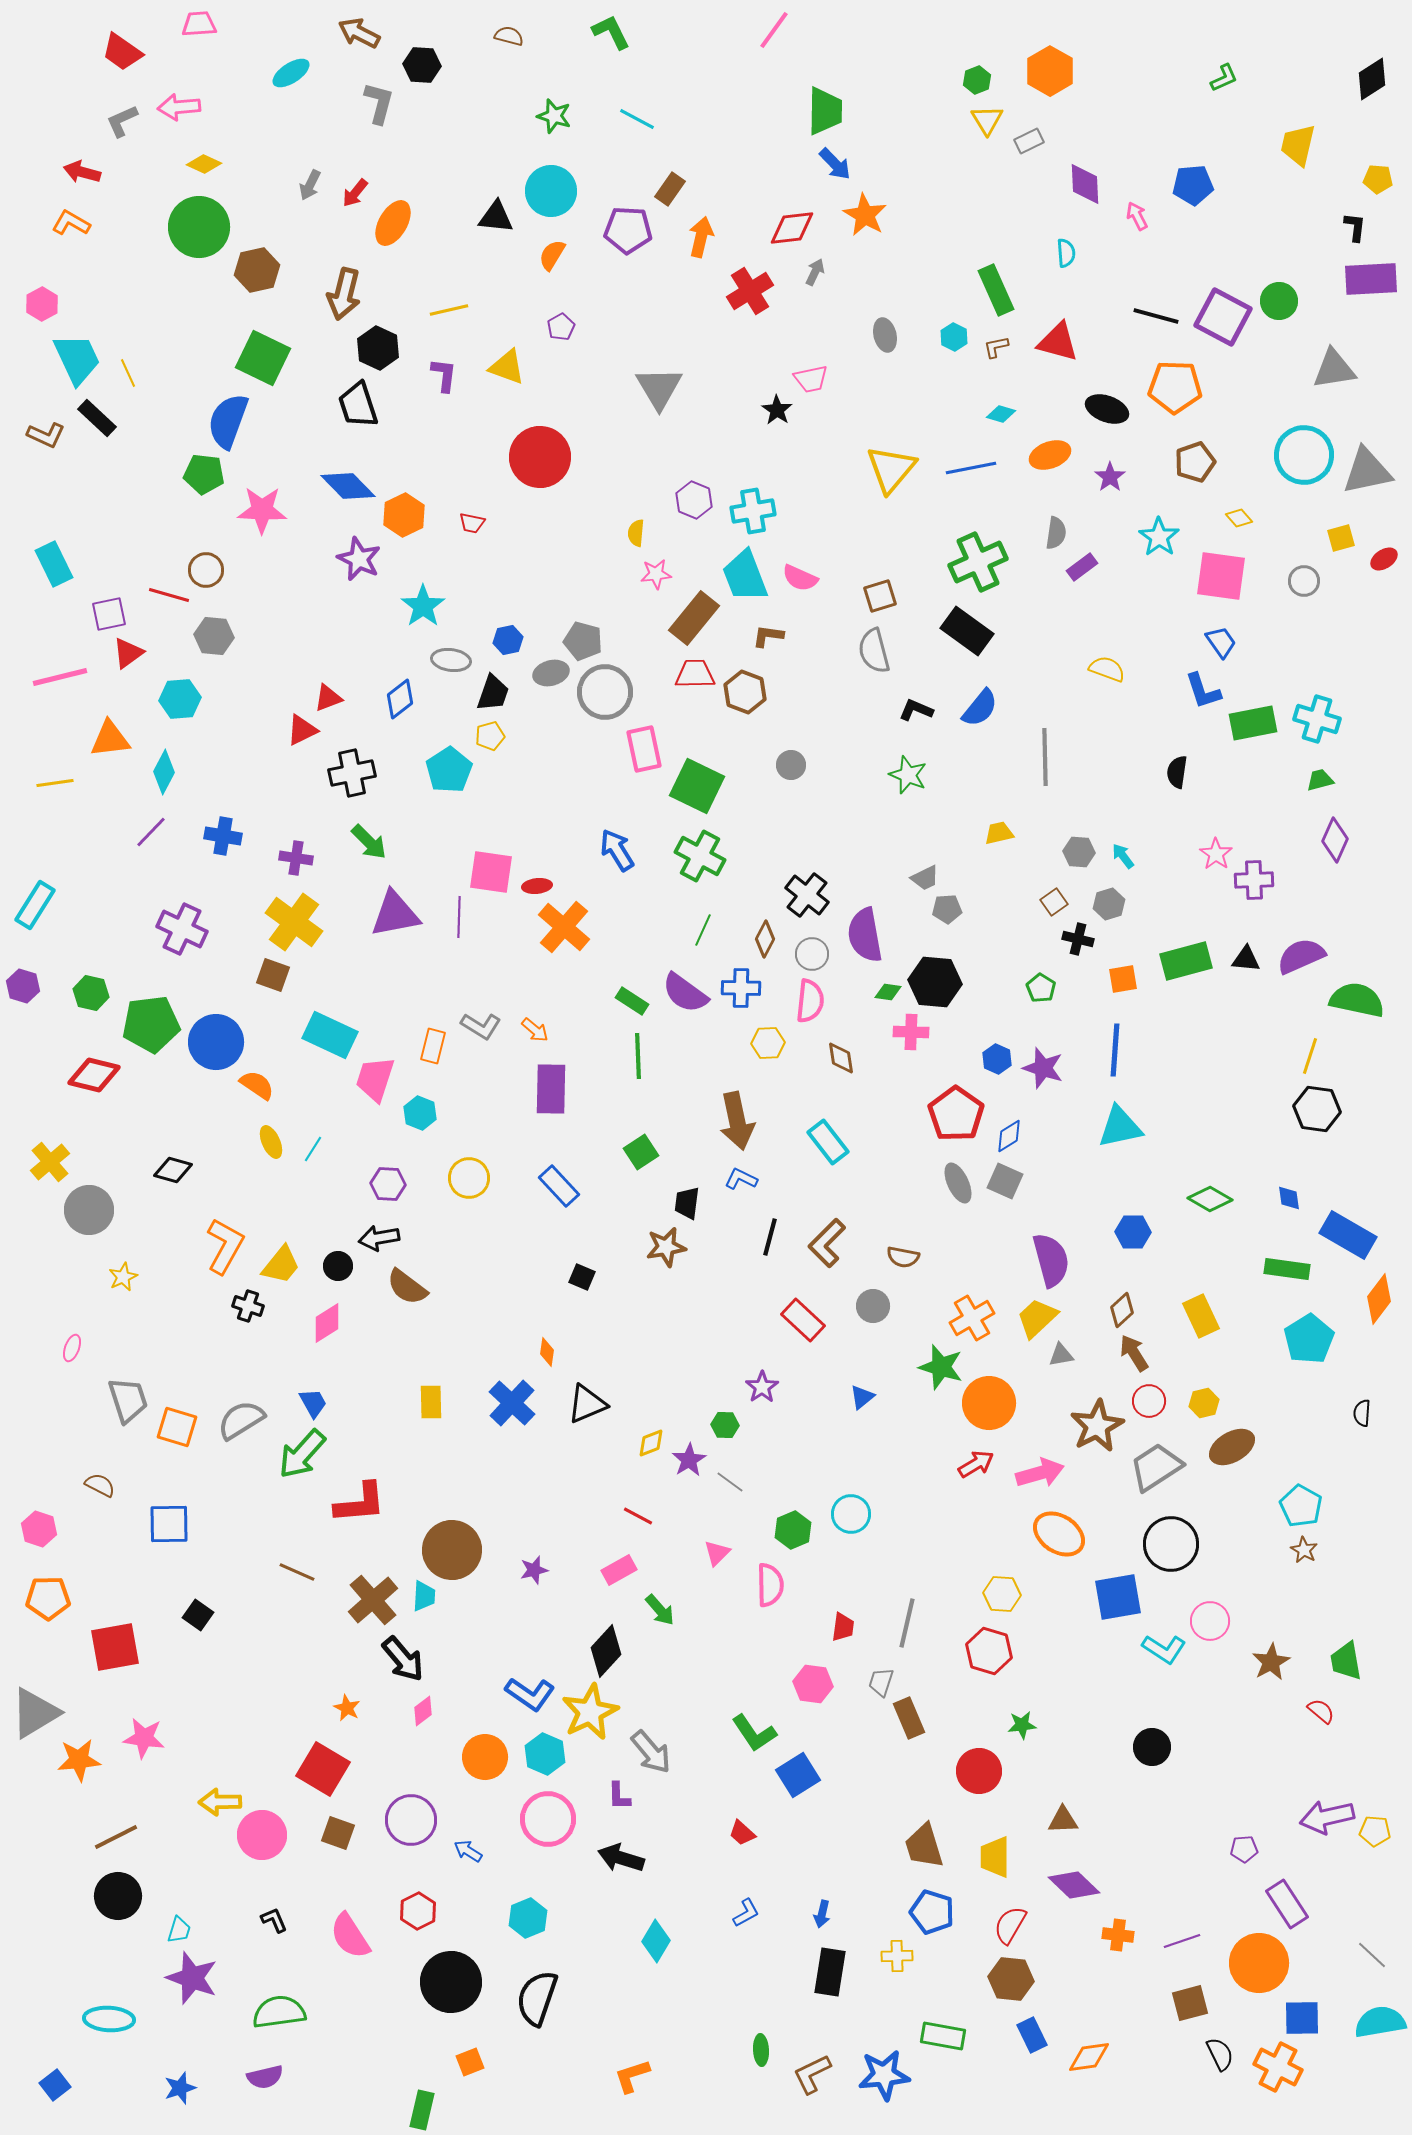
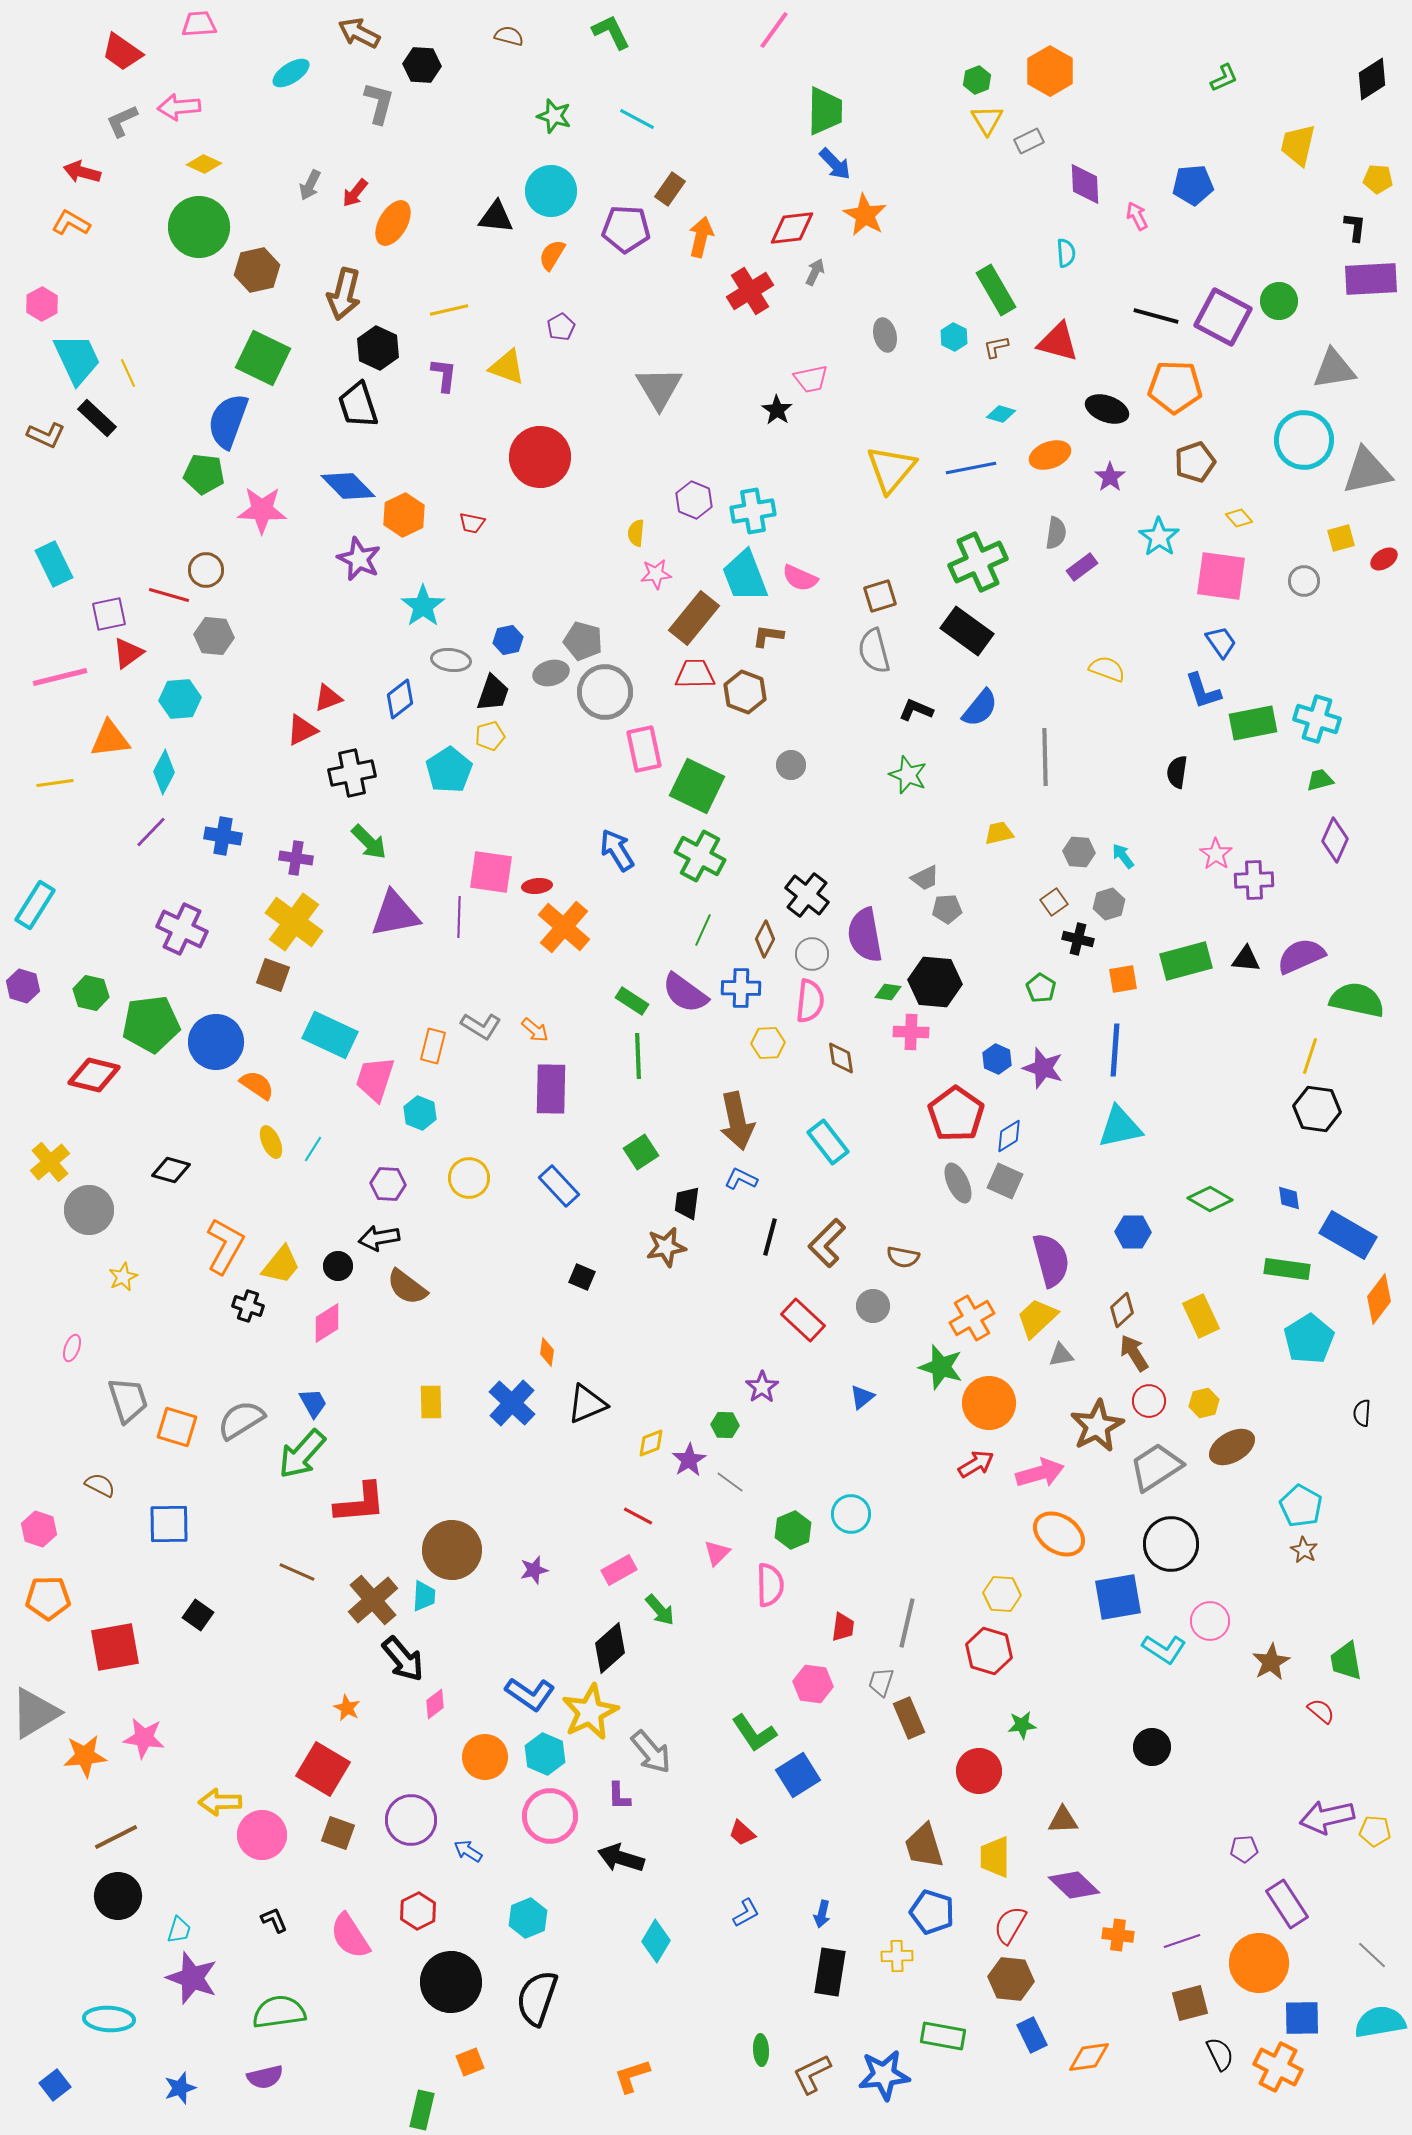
purple pentagon at (628, 230): moved 2 px left, 1 px up
green rectangle at (996, 290): rotated 6 degrees counterclockwise
cyan circle at (1304, 455): moved 15 px up
black diamond at (173, 1170): moved 2 px left
black diamond at (606, 1651): moved 4 px right, 3 px up; rotated 6 degrees clockwise
pink diamond at (423, 1711): moved 12 px right, 7 px up
orange star at (79, 1760): moved 6 px right, 4 px up
pink circle at (548, 1819): moved 2 px right, 3 px up
